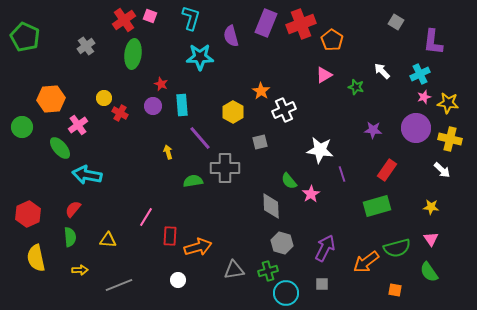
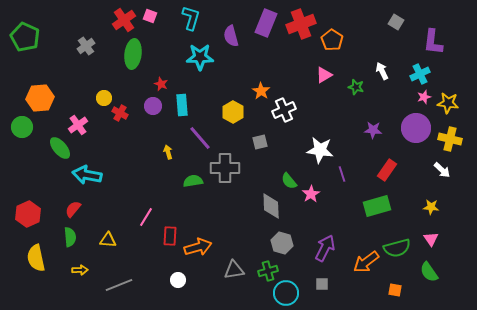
white arrow at (382, 71): rotated 18 degrees clockwise
orange hexagon at (51, 99): moved 11 px left, 1 px up
